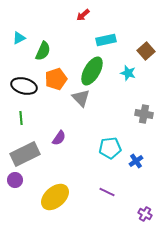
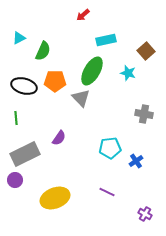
orange pentagon: moved 1 px left, 2 px down; rotated 20 degrees clockwise
green line: moved 5 px left
yellow ellipse: moved 1 px down; rotated 20 degrees clockwise
